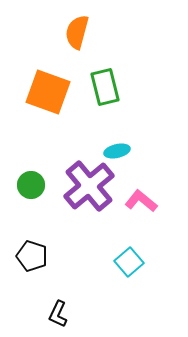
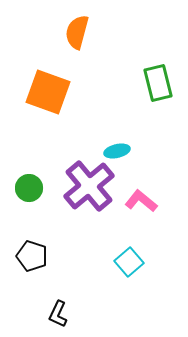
green rectangle: moved 53 px right, 4 px up
green circle: moved 2 px left, 3 px down
